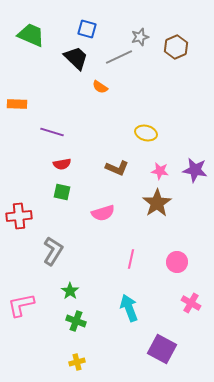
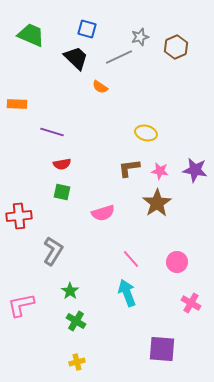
brown L-shape: moved 12 px right; rotated 150 degrees clockwise
pink line: rotated 54 degrees counterclockwise
cyan arrow: moved 2 px left, 15 px up
green cross: rotated 12 degrees clockwise
purple square: rotated 24 degrees counterclockwise
